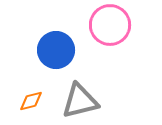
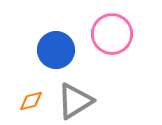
pink circle: moved 2 px right, 9 px down
gray triangle: moved 5 px left; rotated 18 degrees counterclockwise
